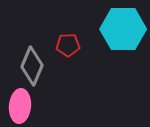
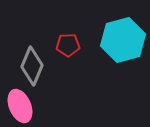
cyan hexagon: moved 11 px down; rotated 15 degrees counterclockwise
pink ellipse: rotated 28 degrees counterclockwise
